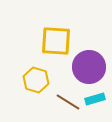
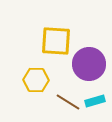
purple circle: moved 3 px up
yellow hexagon: rotated 15 degrees counterclockwise
cyan rectangle: moved 2 px down
